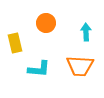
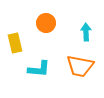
orange trapezoid: rotated 8 degrees clockwise
